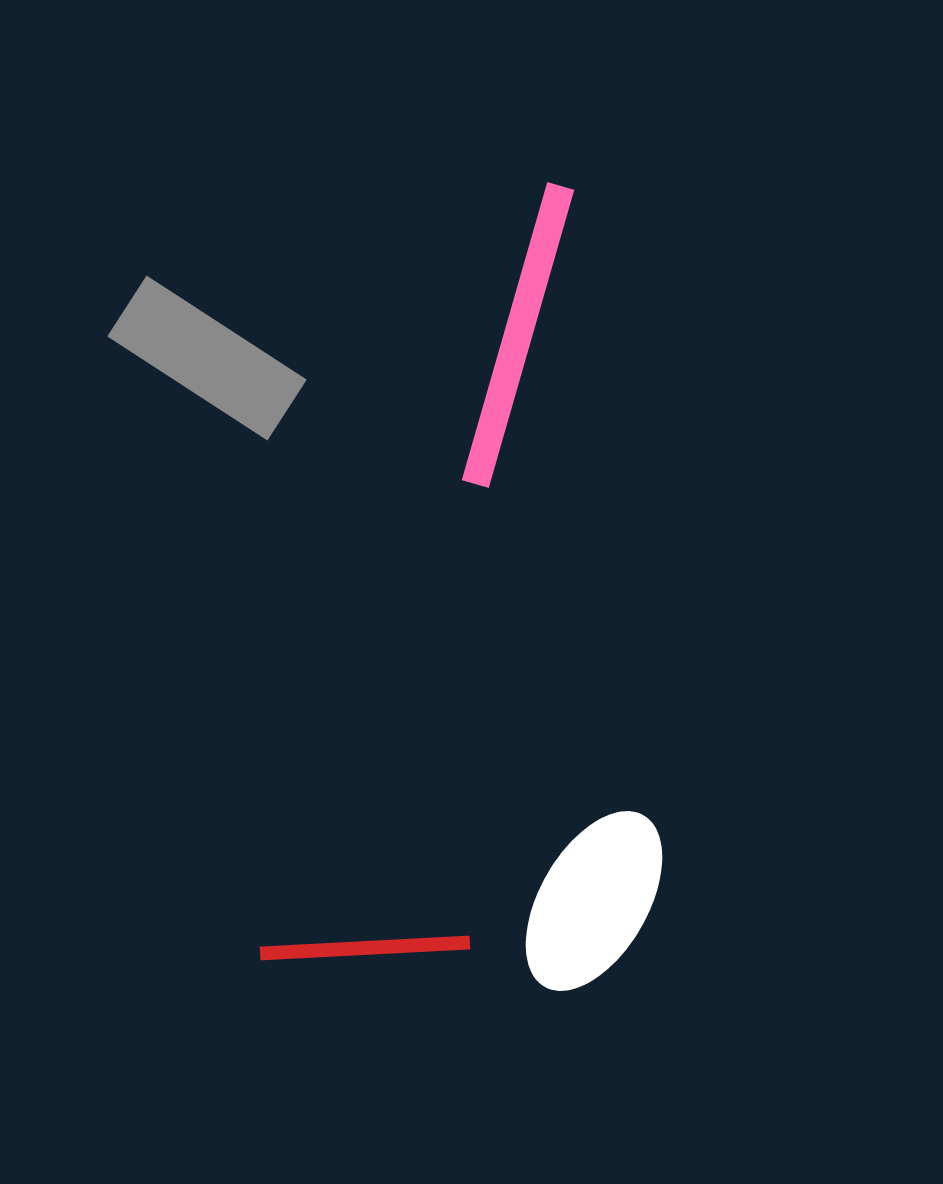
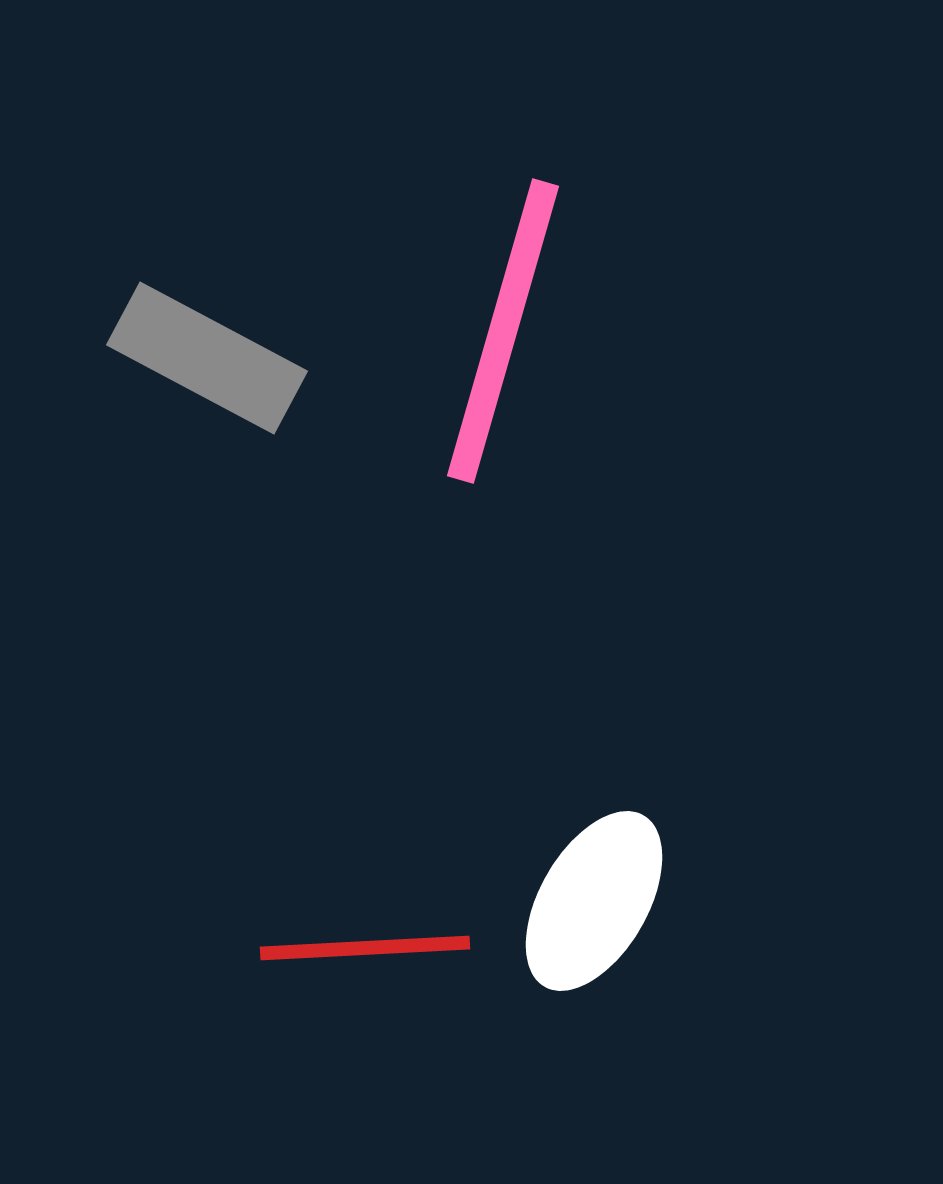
pink line: moved 15 px left, 4 px up
gray rectangle: rotated 5 degrees counterclockwise
